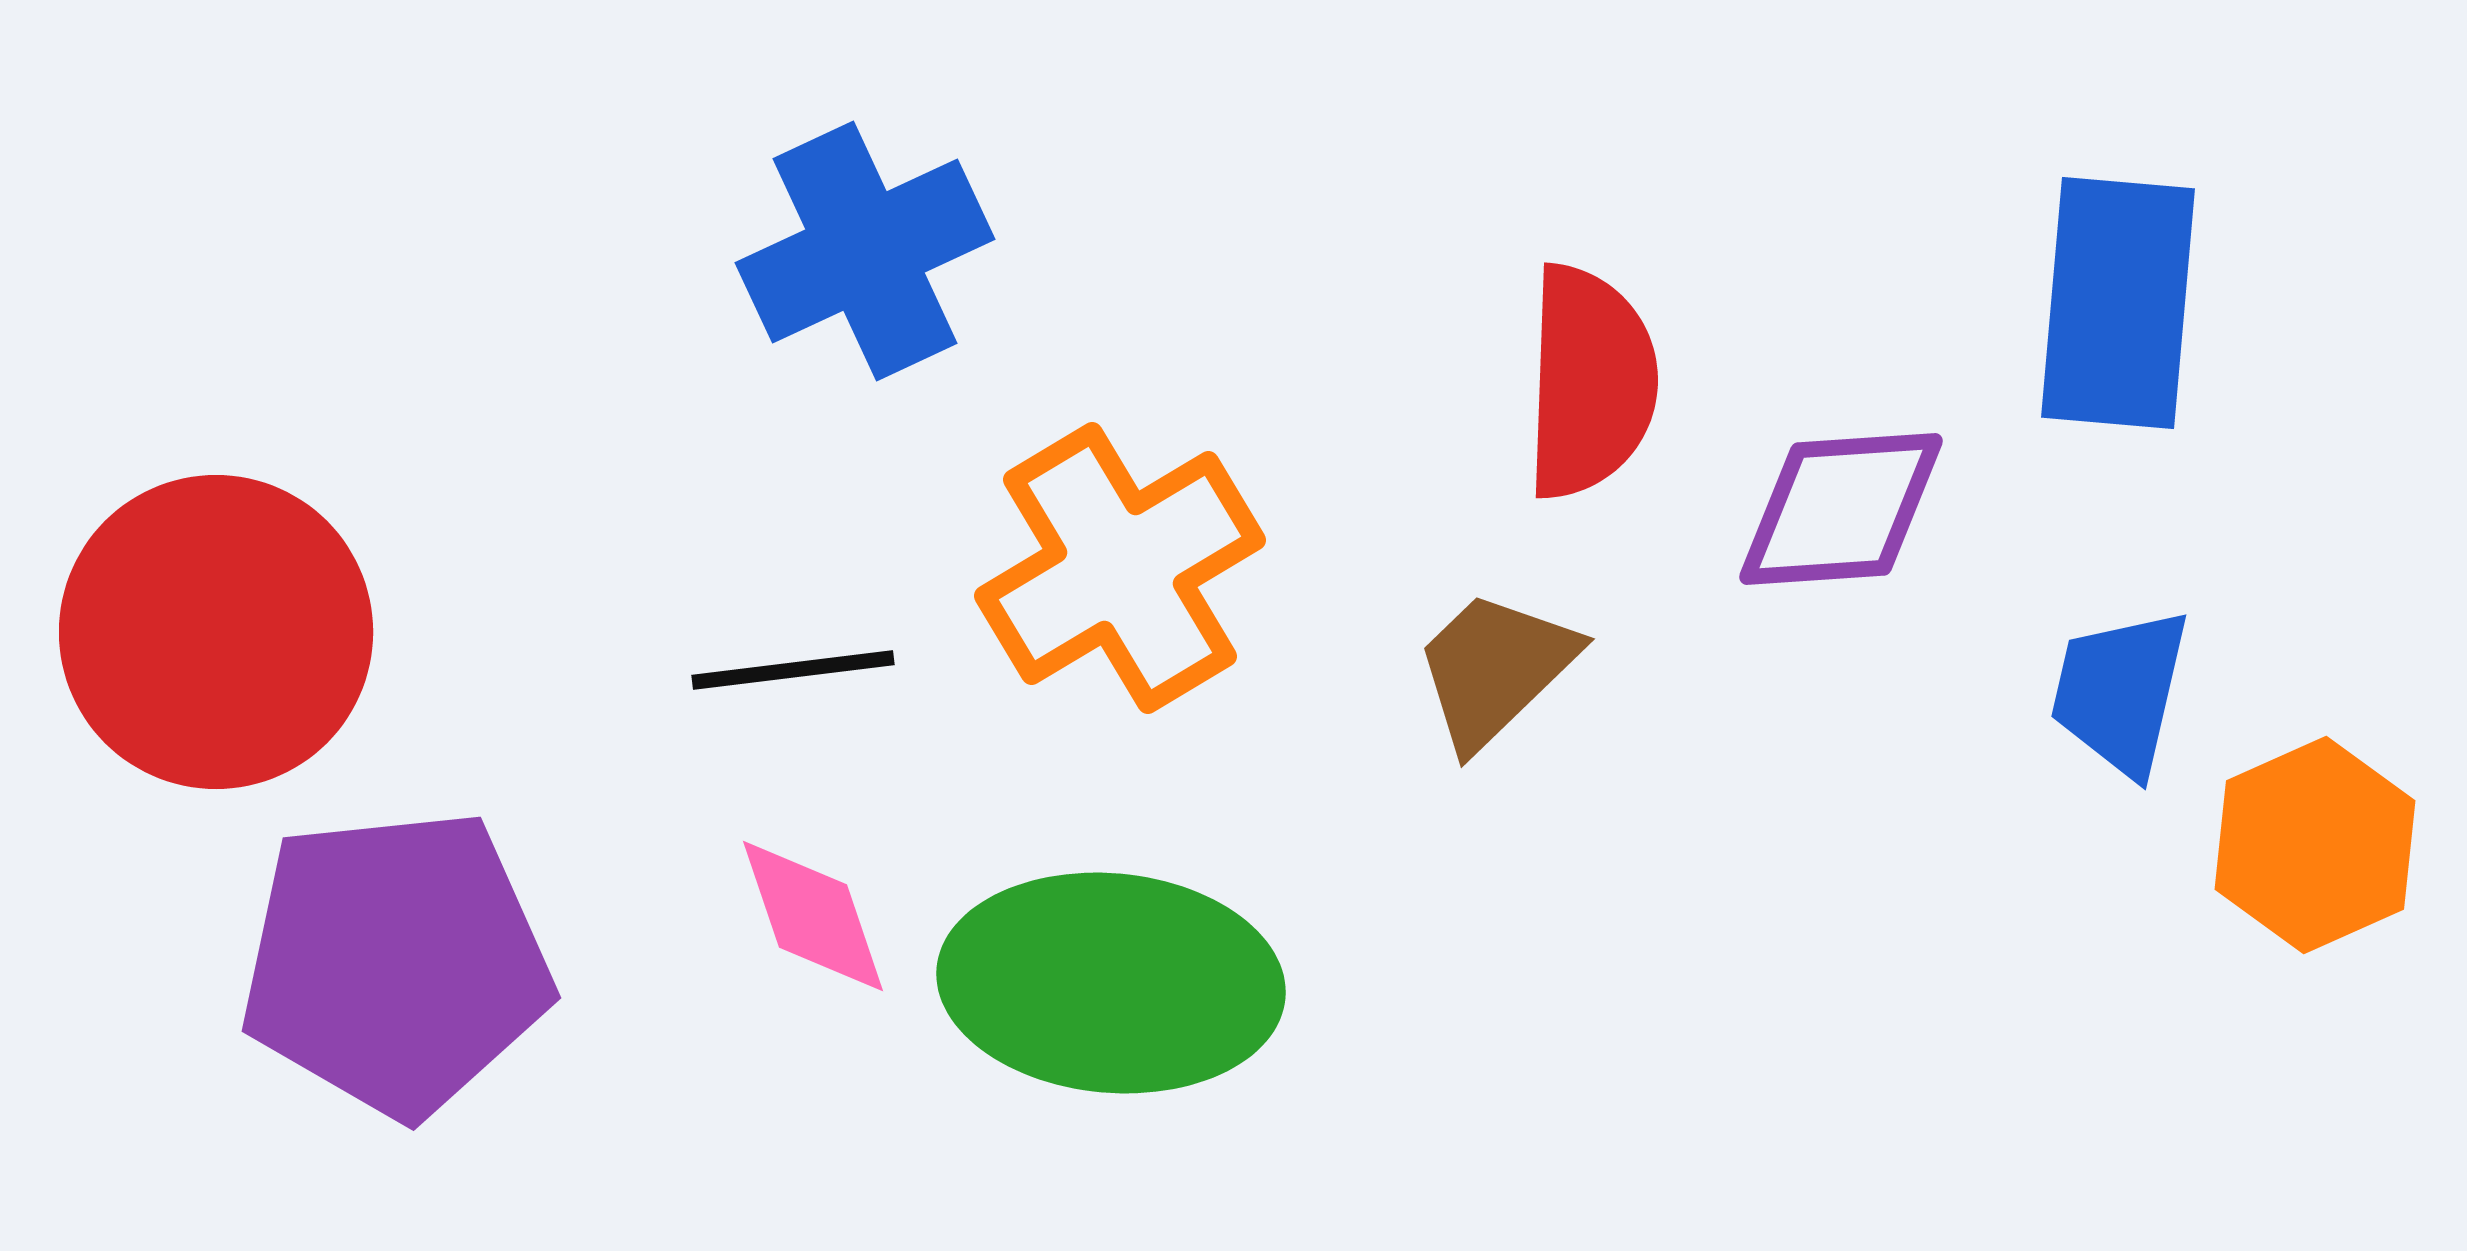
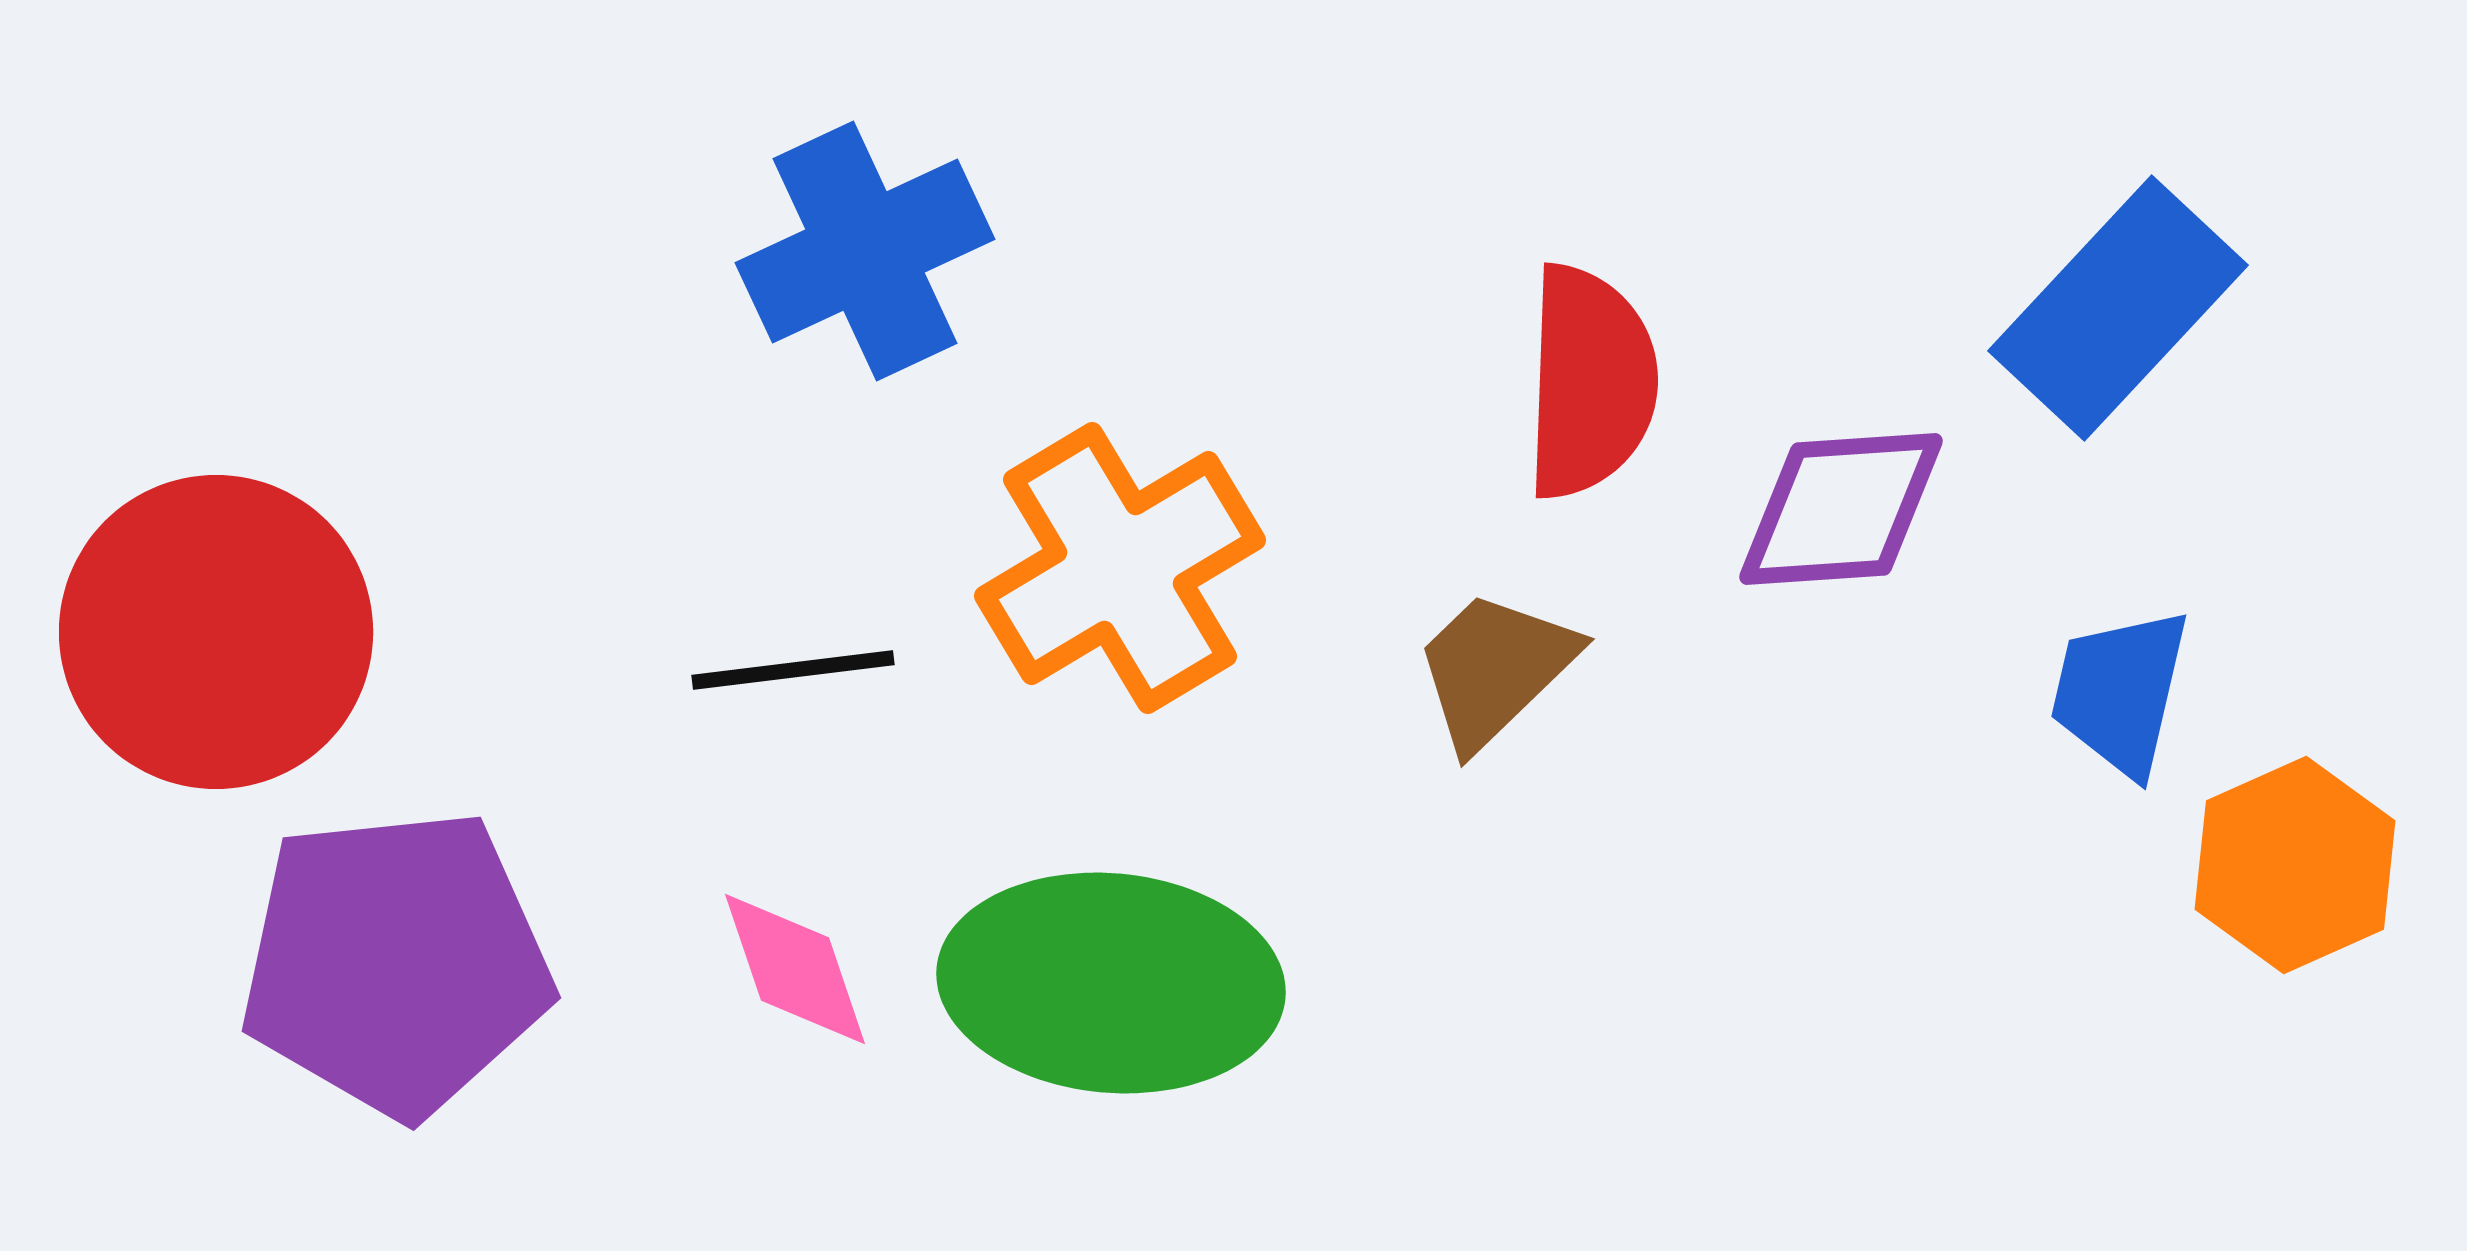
blue rectangle: moved 5 px down; rotated 38 degrees clockwise
orange hexagon: moved 20 px left, 20 px down
pink diamond: moved 18 px left, 53 px down
